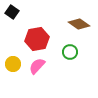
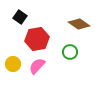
black square: moved 8 px right, 5 px down
